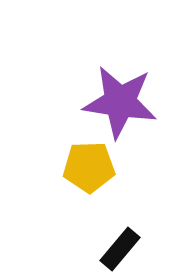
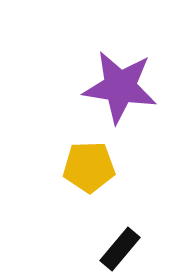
purple star: moved 15 px up
